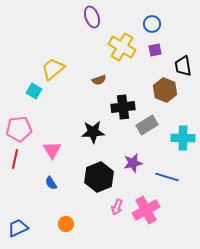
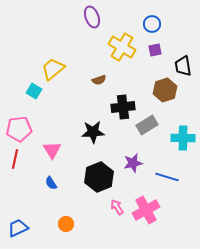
brown hexagon: rotated 20 degrees clockwise
pink arrow: rotated 126 degrees clockwise
